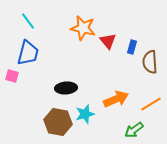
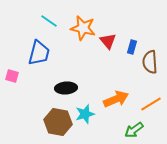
cyan line: moved 21 px right; rotated 18 degrees counterclockwise
blue trapezoid: moved 11 px right
